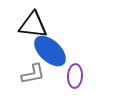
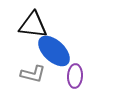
blue ellipse: moved 4 px right
gray L-shape: rotated 25 degrees clockwise
